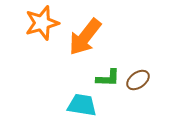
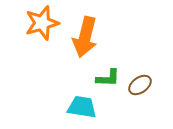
orange arrow: rotated 24 degrees counterclockwise
brown ellipse: moved 2 px right, 5 px down
cyan trapezoid: moved 2 px down
